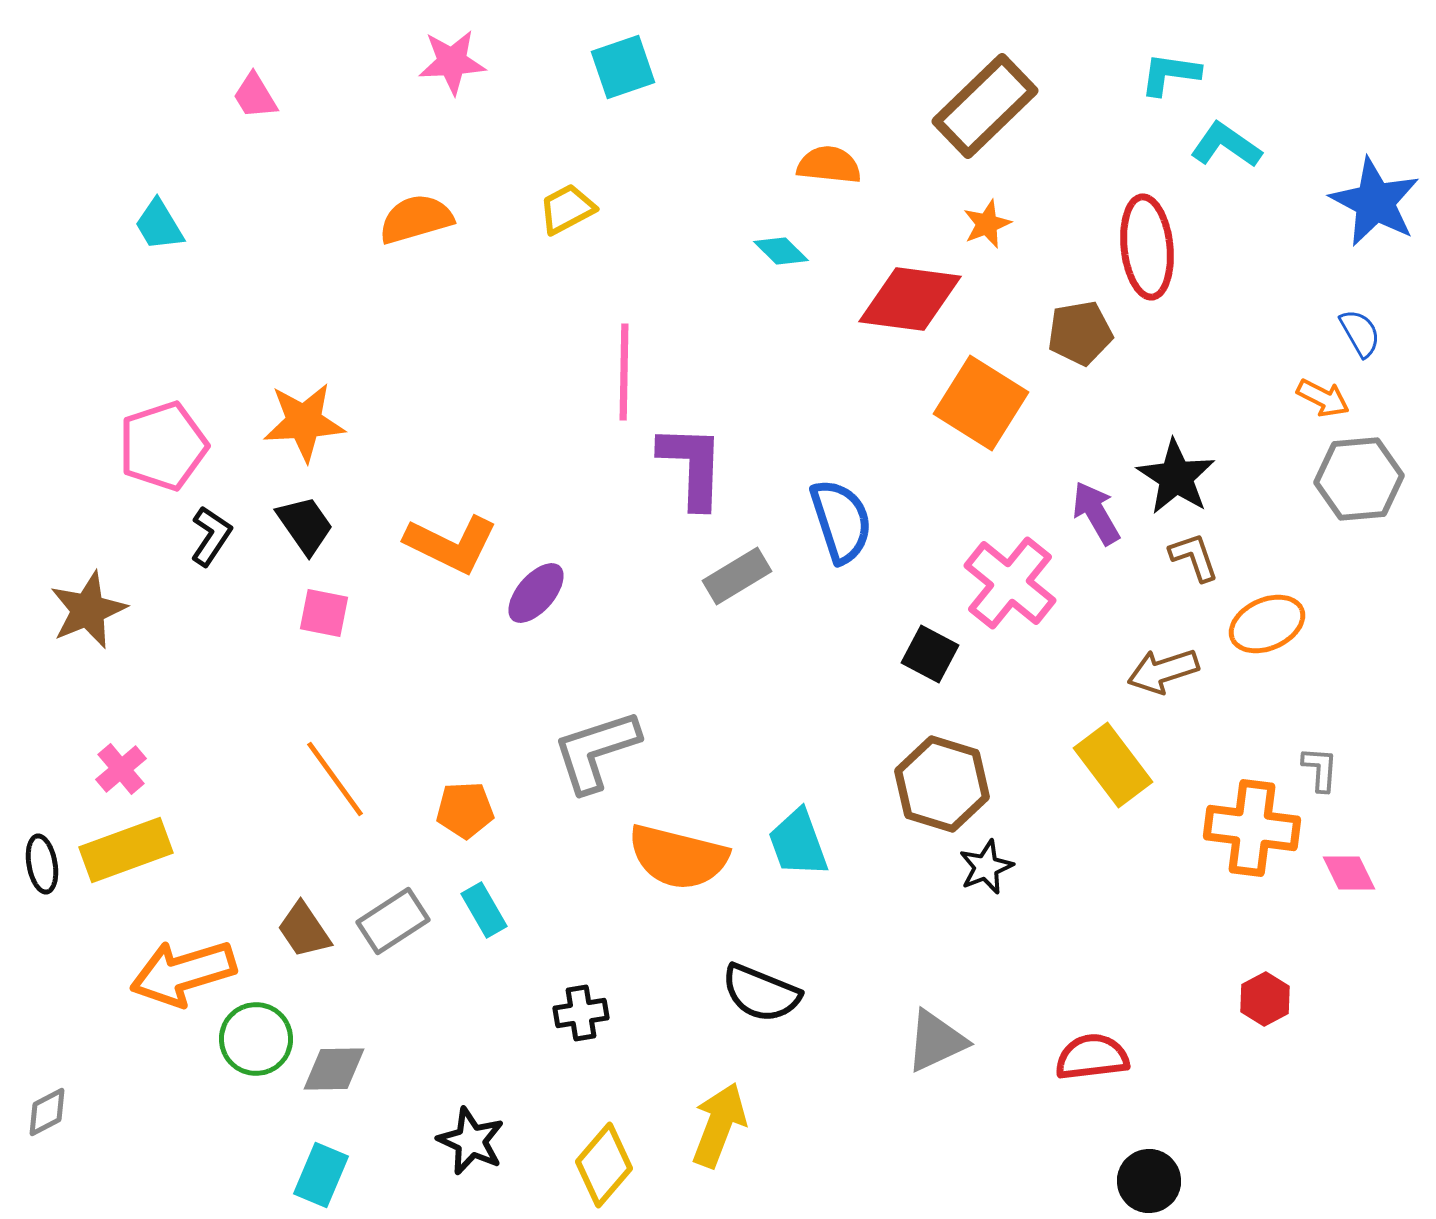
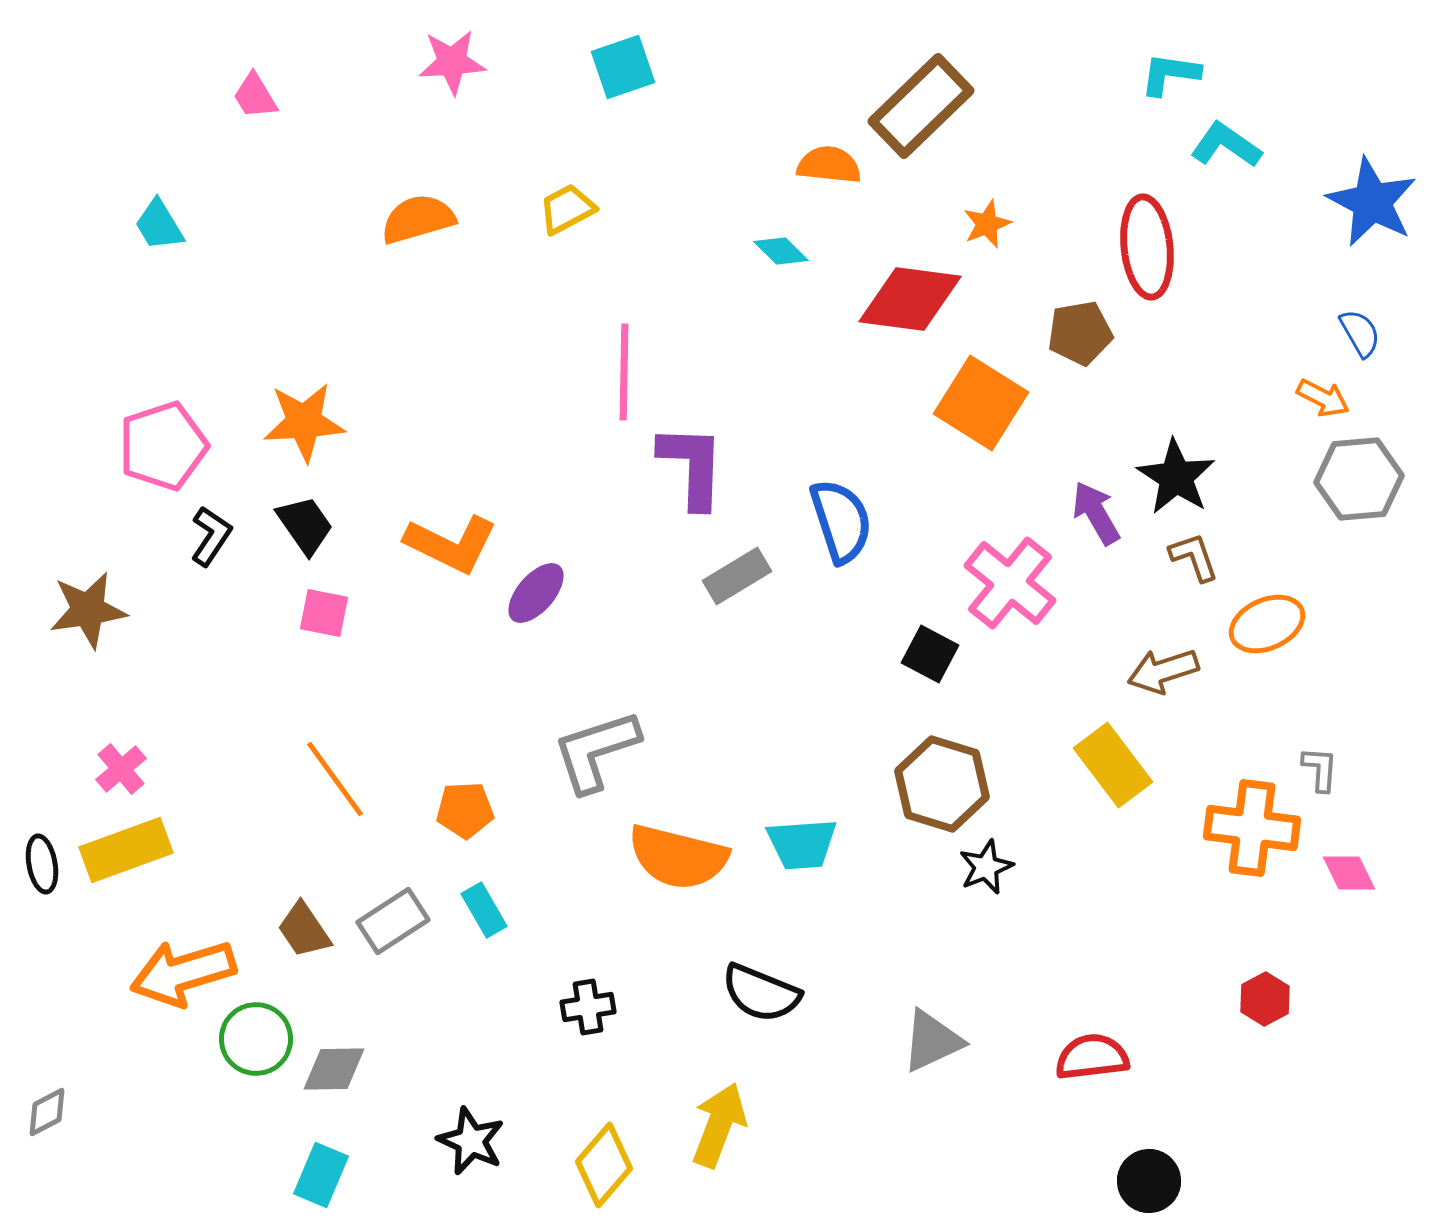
brown rectangle at (985, 106): moved 64 px left
blue star at (1375, 202): moved 3 px left
orange semicircle at (416, 219): moved 2 px right
brown star at (88, 610): rotated 14 degrees clockwise
cyan trapezoid at (798, 843): moved 4 px right, 1 px down; rotated 74 degrees counterclockwise
black cross at (581, 1013): moved 7 px right, 6 px up
gray triangle at (936, 1041): moved 4 px left
